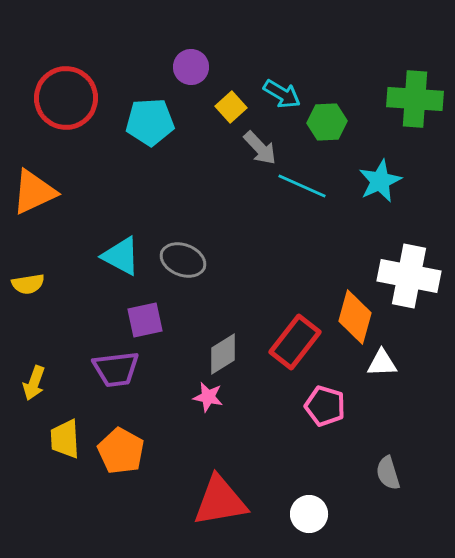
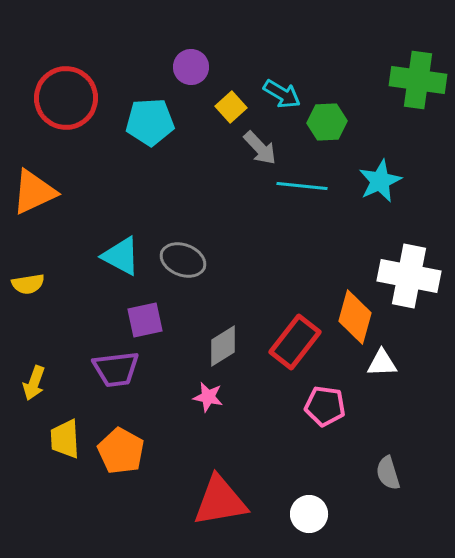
green cross: moved 3 px right, 19 px up; rotated 4 degrees clockwise
cyan line: rotated 18 degrees counterclockwise
gray diamond: moved 8 px up
pink pentagon: rotated 9 degrees counterclockwise
